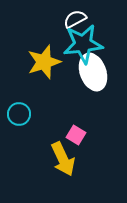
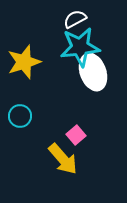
cyan star: moved 3 px left, 3 px down
yellow star: moved 20 px left
cyan circle: moved 1 px right, 2 px down
pink square: rotated 18 degrees clockwise
yellow arrow: rotated 16 degrees counterclockwise
